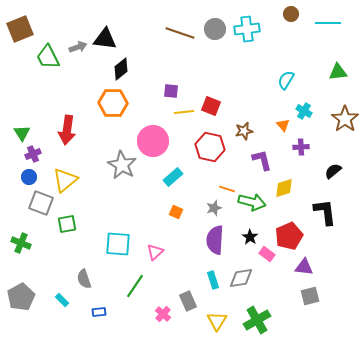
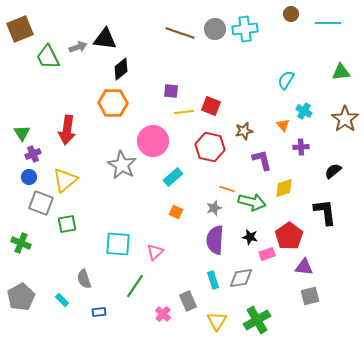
cyan cross at (247, 29): moved 2 px left
green triangle at (338, 72): moved 3 px right
red pentagon at (289, 236): rotated 12 degrees counterclockwise
black star at (250, 237): rotated 21 degrees counterclockwise
pink rectangle at (267, 254): rotated 56 degrees counterclockwise
